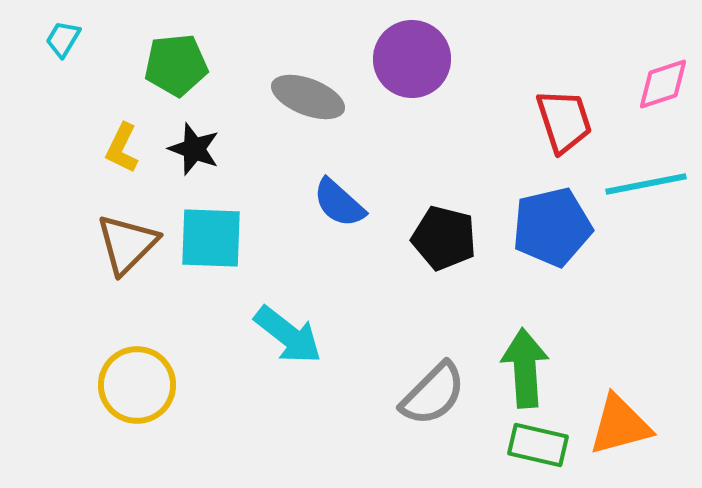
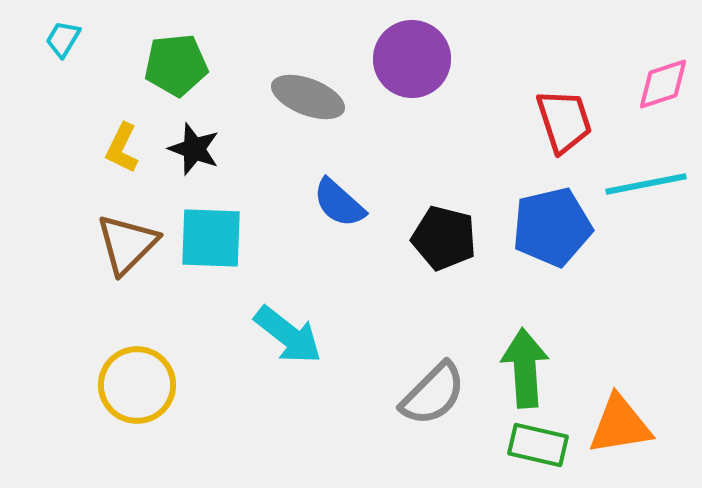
orange triangle: rotated 6 degrees clockwise
